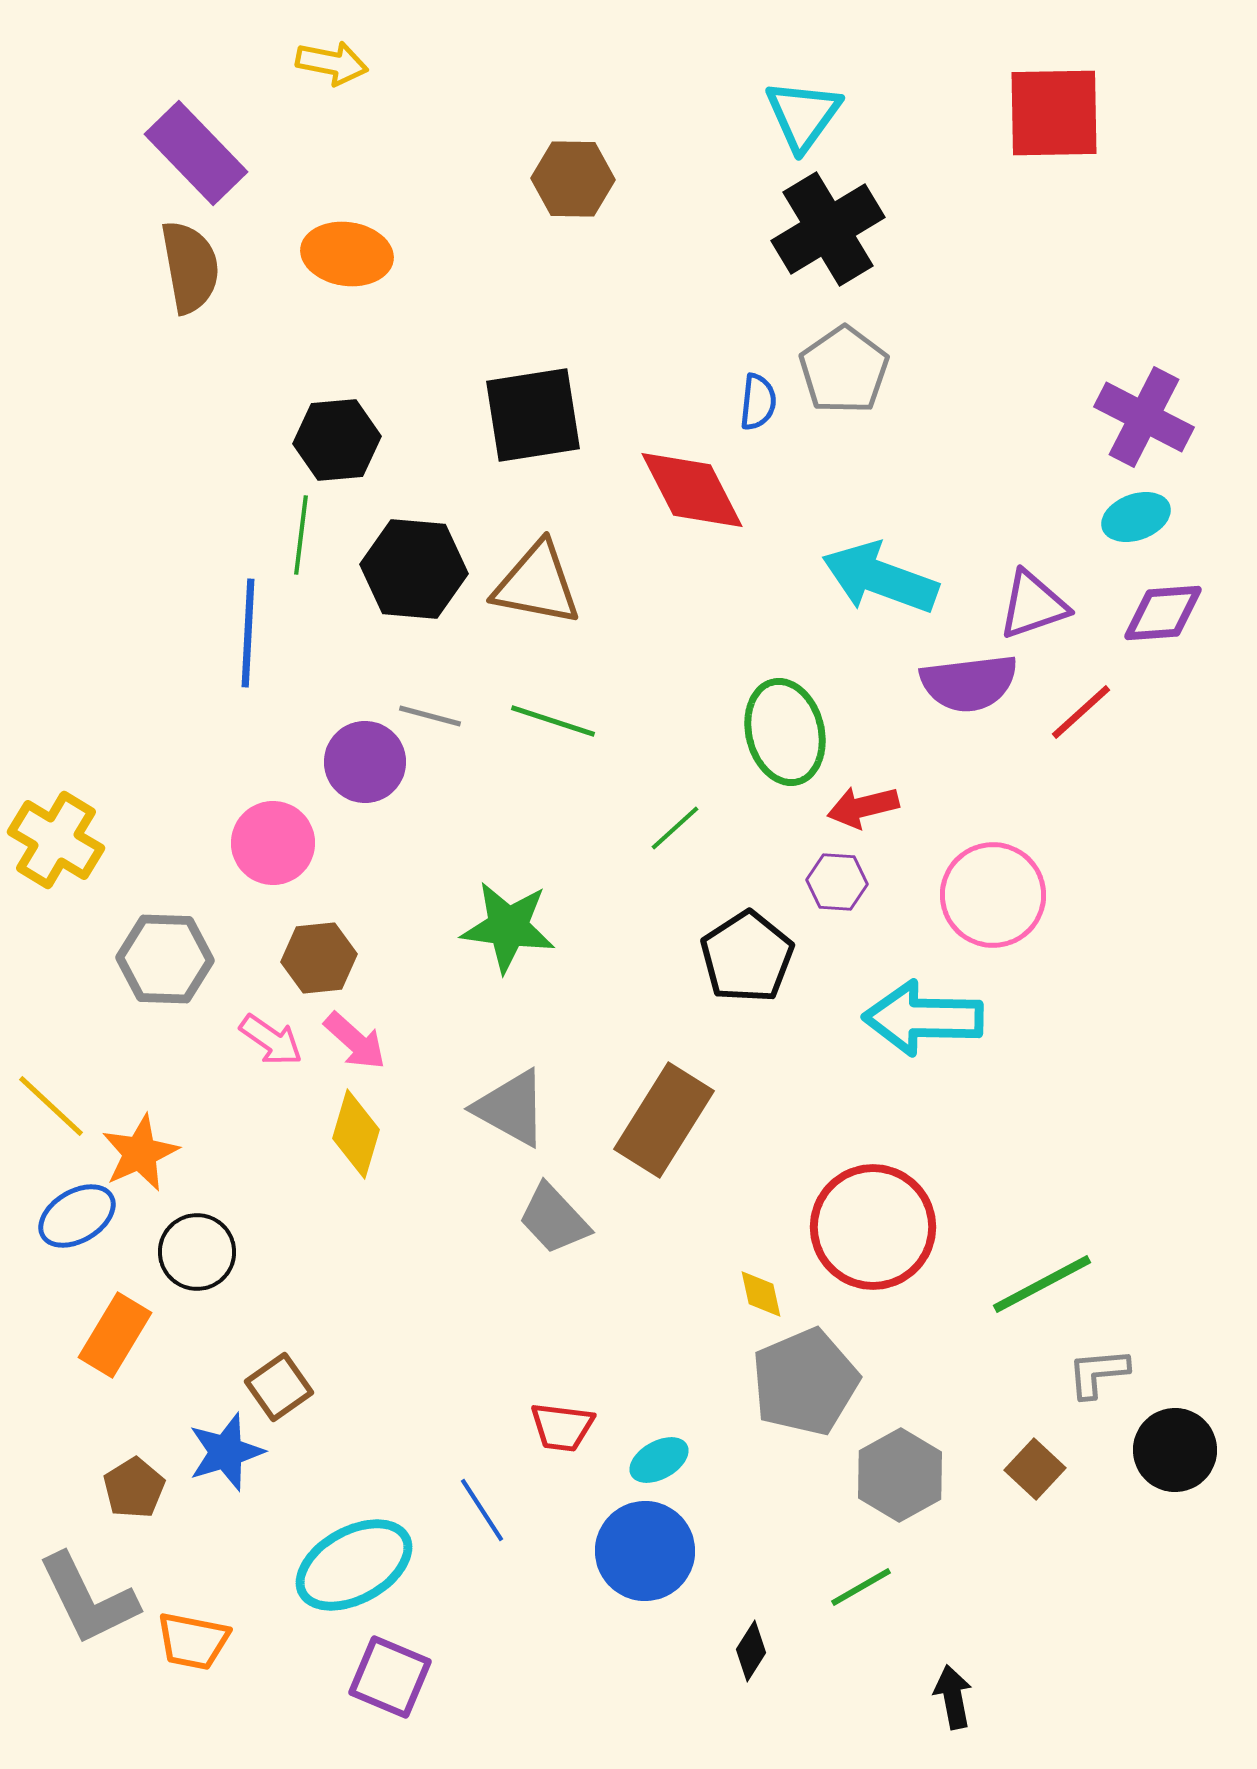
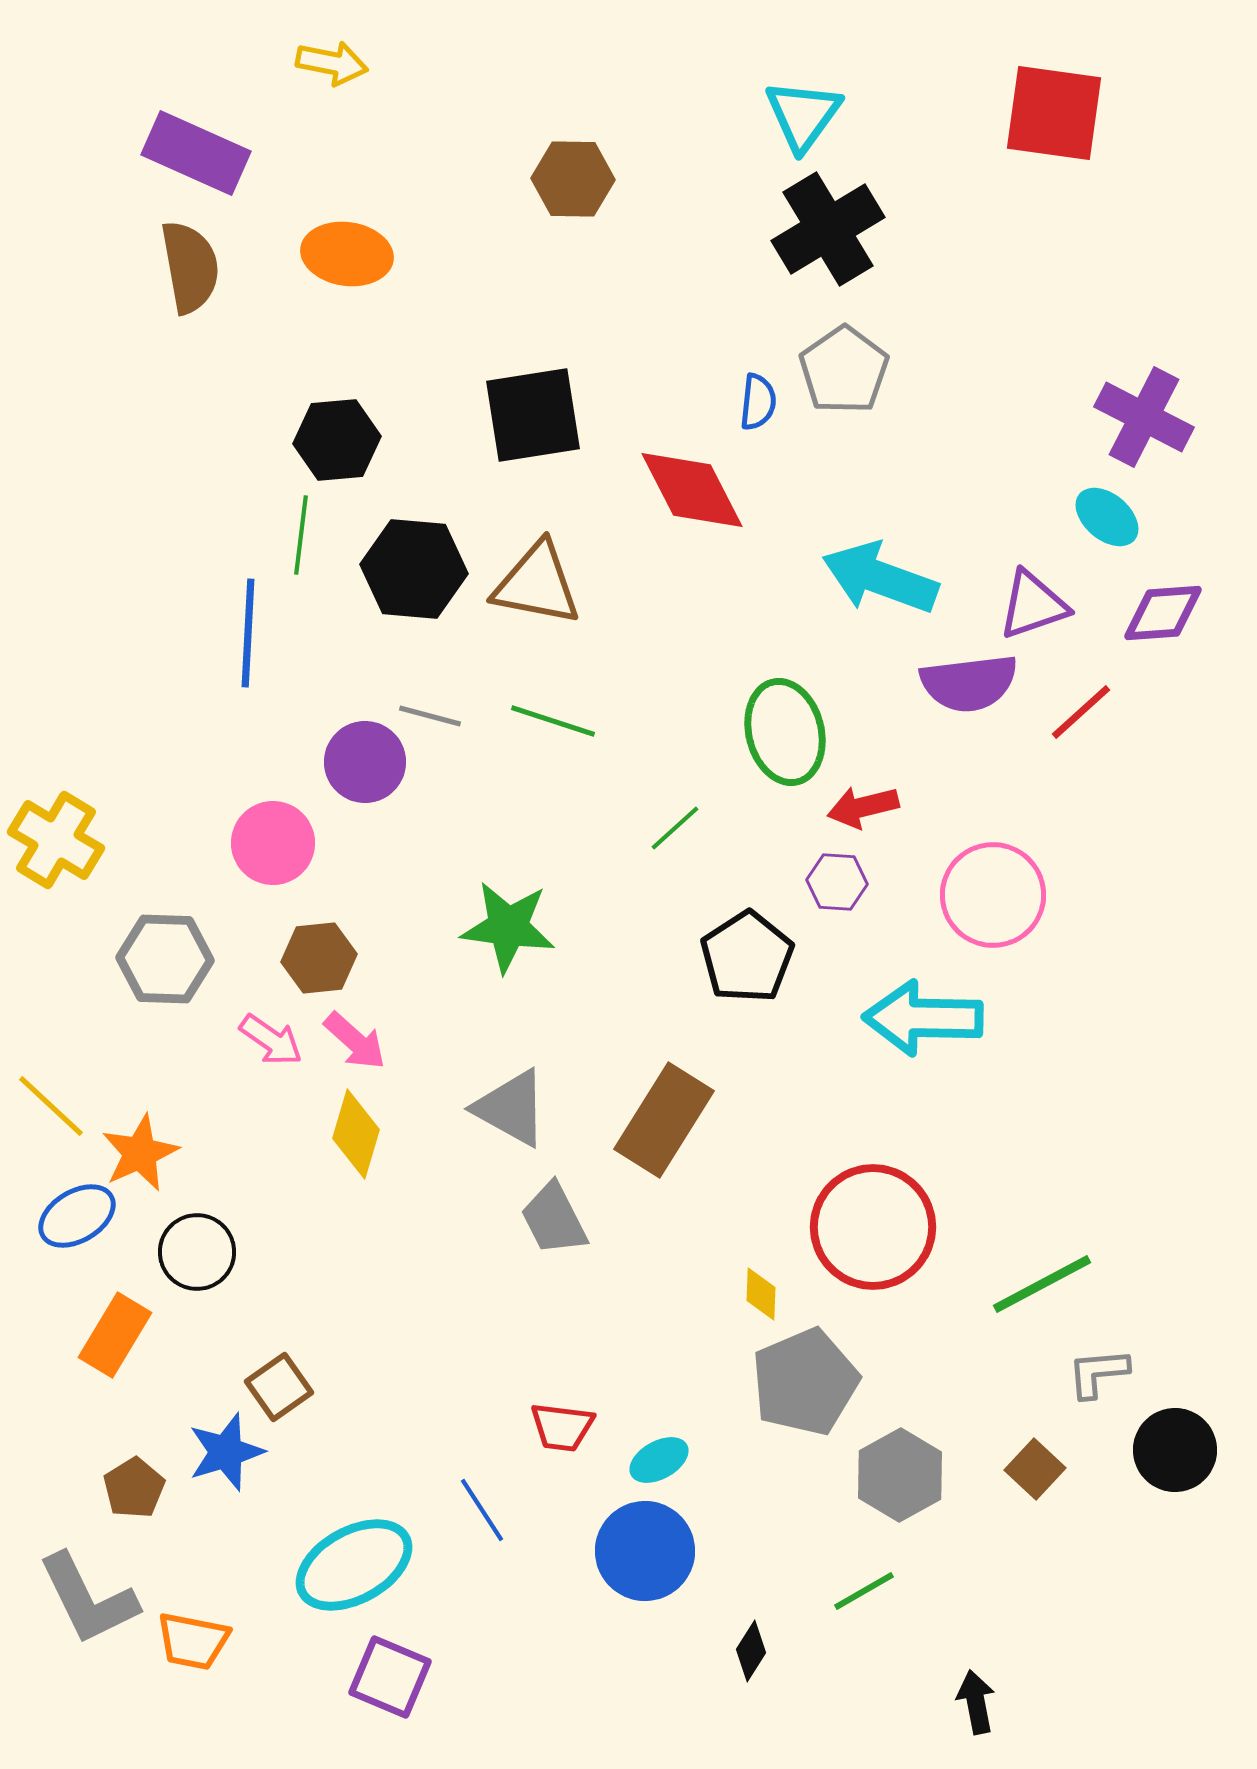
red square at (1054, 113): rotated 9 degrees clockwise
purple rectangle at (196, 153): rotated 22 degrees counterclockwise
cyan ellipse at (1136, 517): moved 29 px left; rotated 60 degrees clockwise
gray trapezoid at (554, 1219): rotated 16 degrees clockwise
yellow diamond at (761, 1294): rotated 14 degrees clockwise
green line at (861, 1587): moved 3 px right, 4 px down
black arrow at (953, 1697): moved 23 px right, 5 px down
